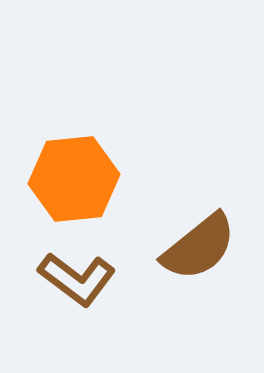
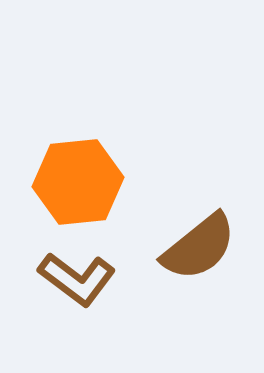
orange hexagon: moved 4 px right, 3 px down
